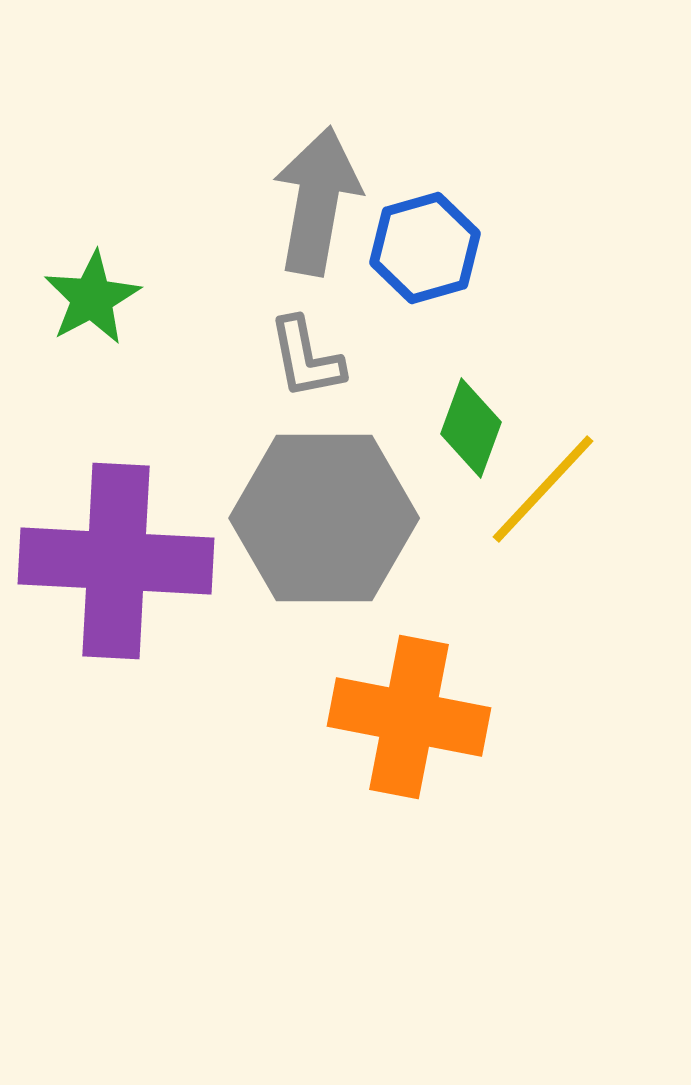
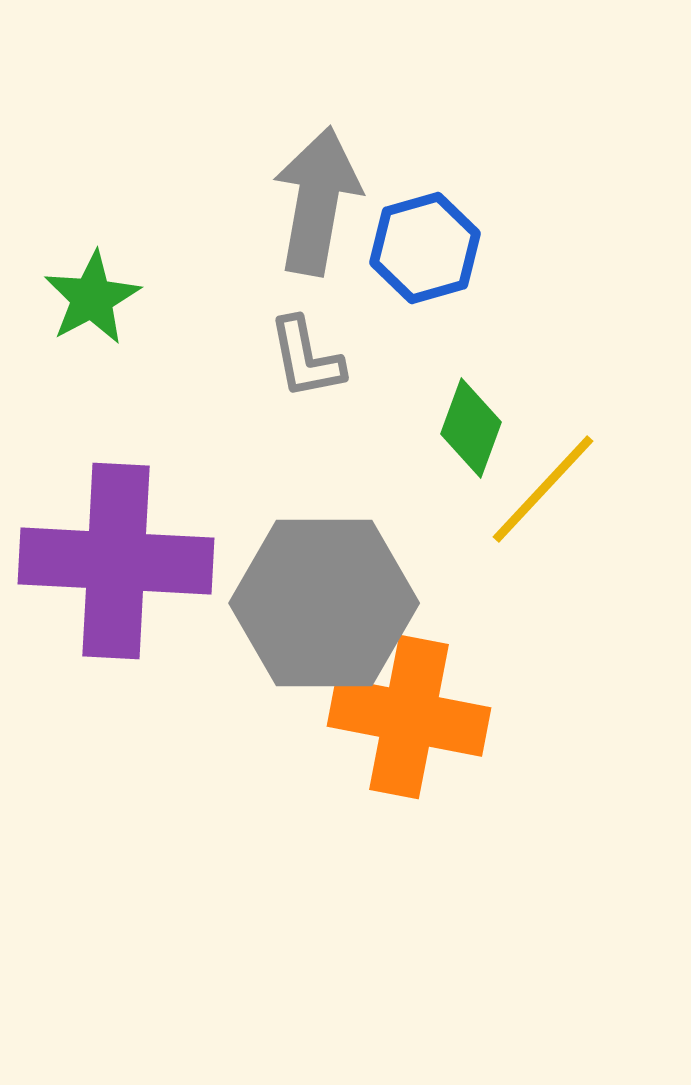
gray hexagon: moved 85 px down
